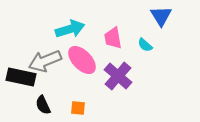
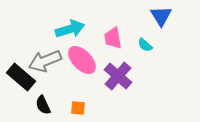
black rectangle: rotated 28 degrees clockwise
